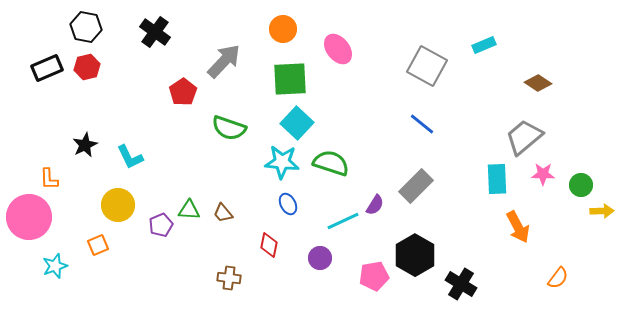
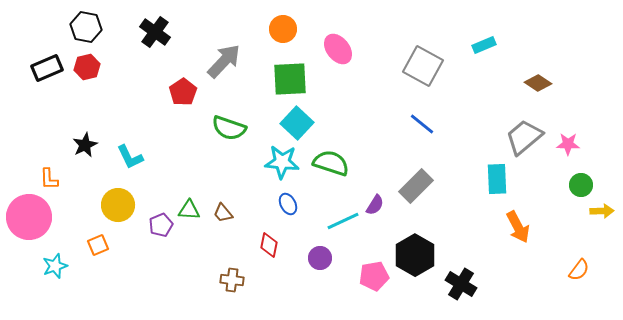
gray square at (427, 66): moved 4 px left
pink star at (543, 174): moved 25 px right, 30 px up
brown cross at (229, 278): moved 3 px right, 2 px down
orange semicircle at (558, 278): moved 21 px right, 8 px up
